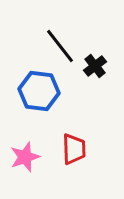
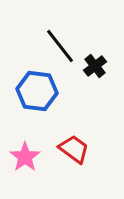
blue hexagon: moved 2 px left
red trapezoid: rotated 52 degrees counterclockwise
pink star: rotated 16 degrees counterclockwise
